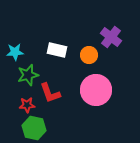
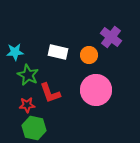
white rectangle: moved 1 px right, 2 px down
green star: rotated 30 degrees counterclockwise
